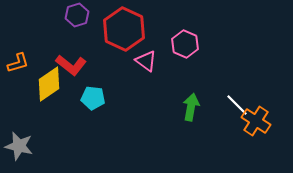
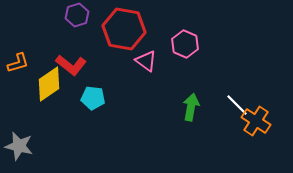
red hexagon: rotated 15 degrees counterclockwise
